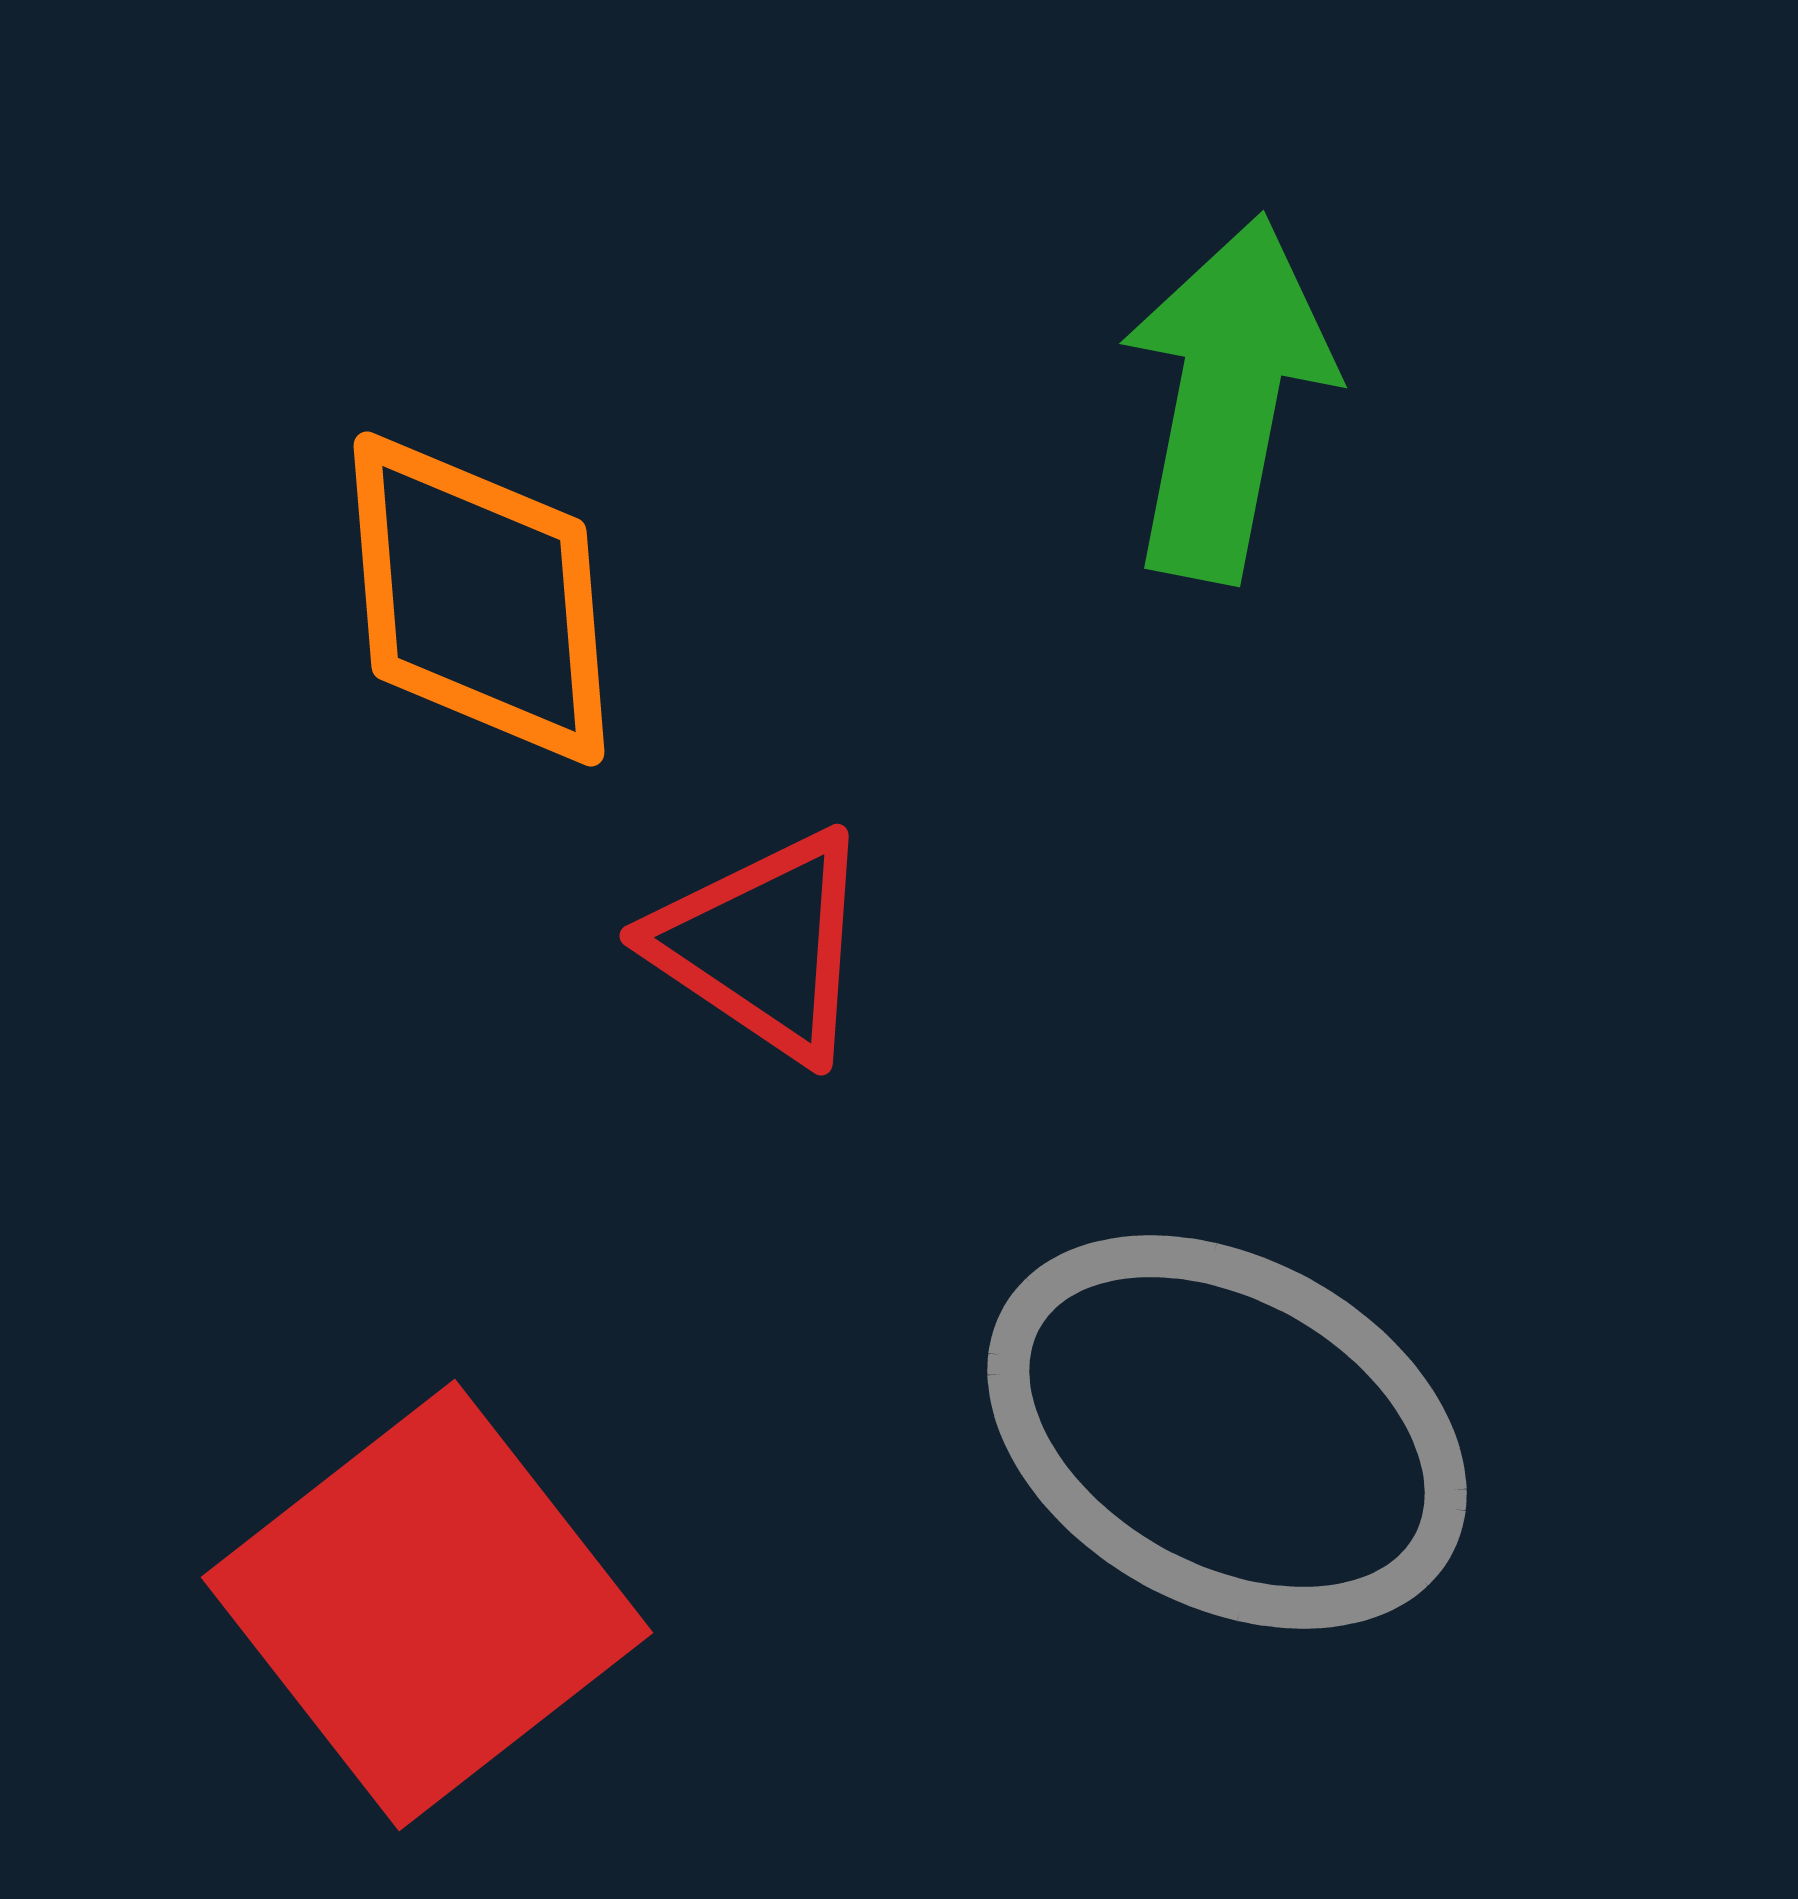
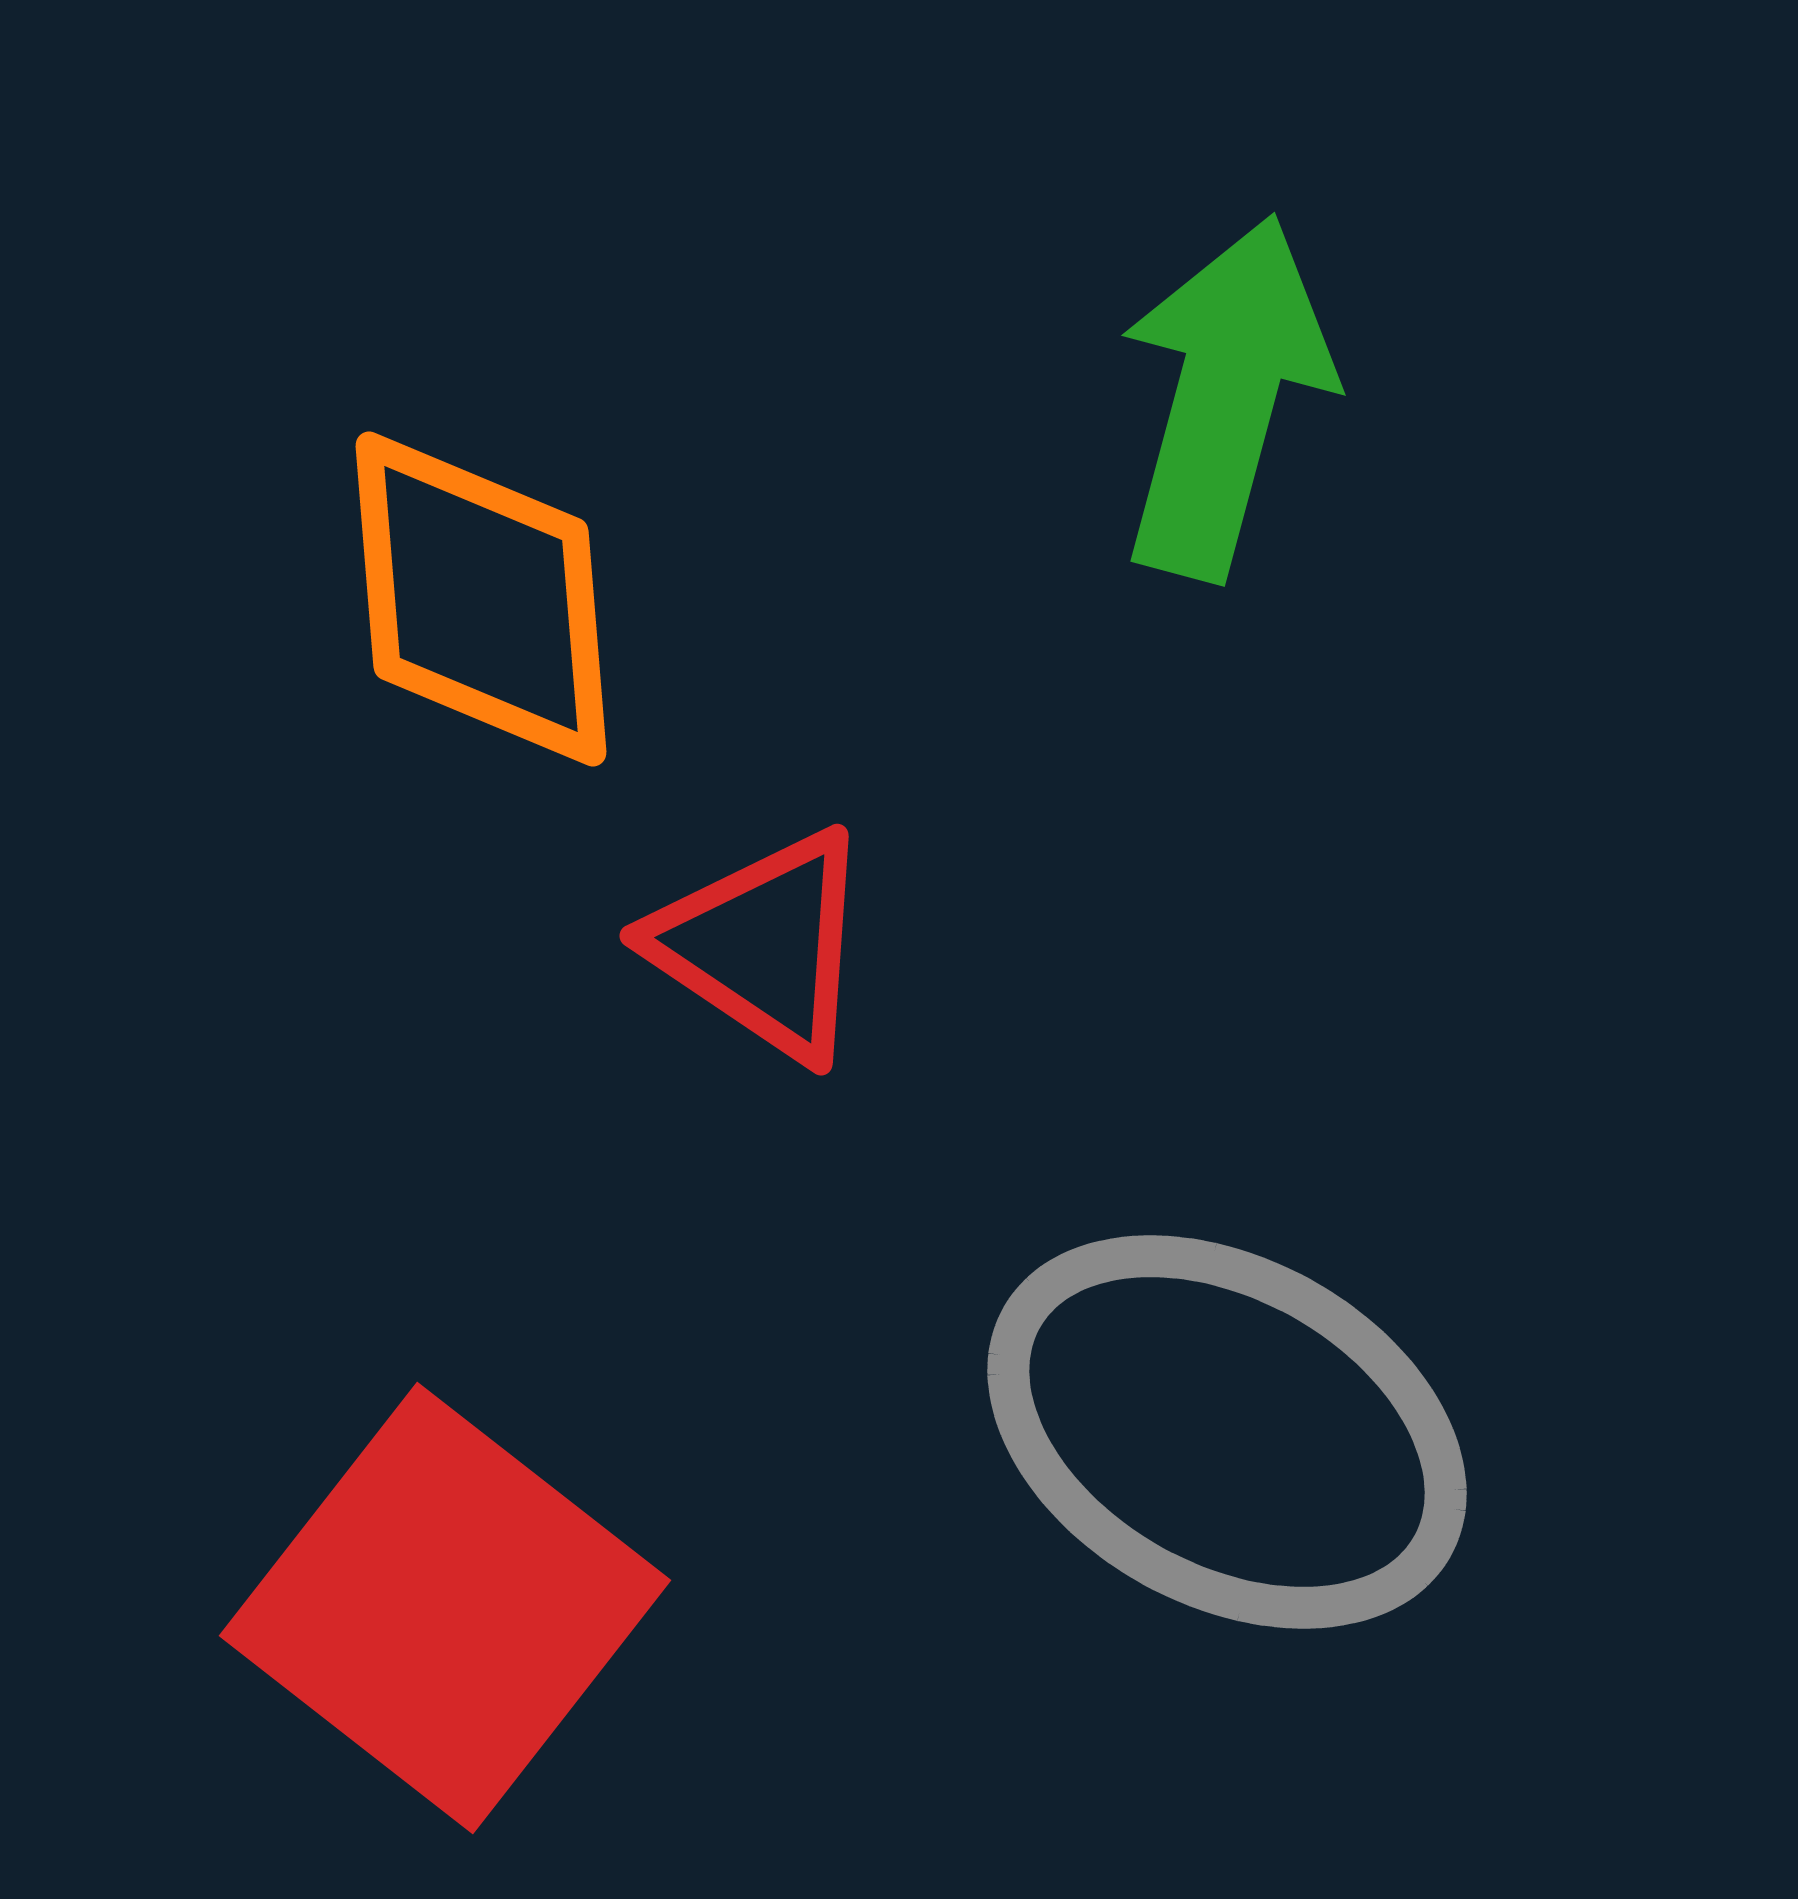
green arrow: moved 2 px left, 1 px up; rotated 4 degrees clockwise
orange diamond: moved 2 px right
red square: moved 18 px right, 3 px down; rotated 14 degrees counterclockwise
